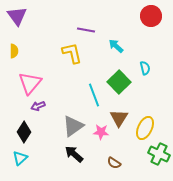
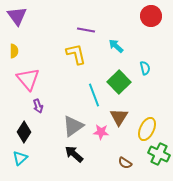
yellow L-shape: moved 4 px right, 1 px down
pink triangle: moved 2 px left, 4 px up; rotated 20 degrees counterclockwise
purple arrow: rotated 88 degrees counterclockwise
brown triangle: moved 1 px up
yellow ellipse: moved 2 px right, 1 px down
brown semicircle: moved 11 px right
